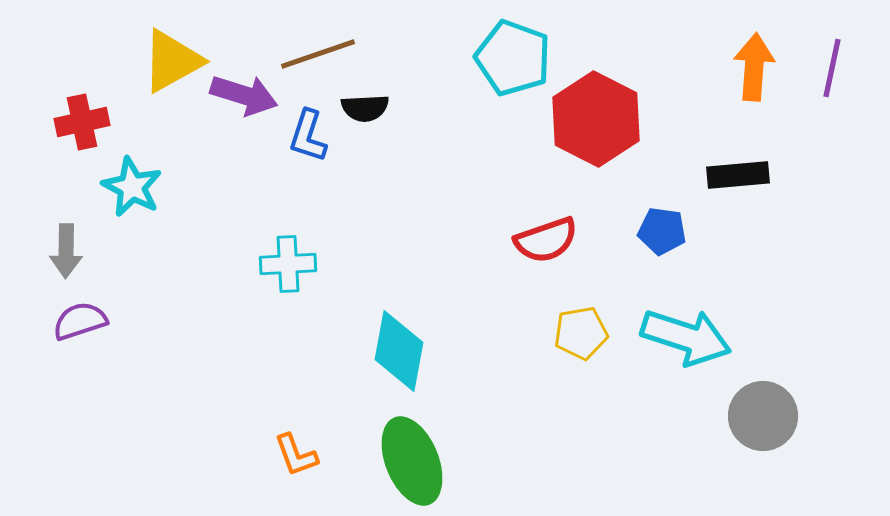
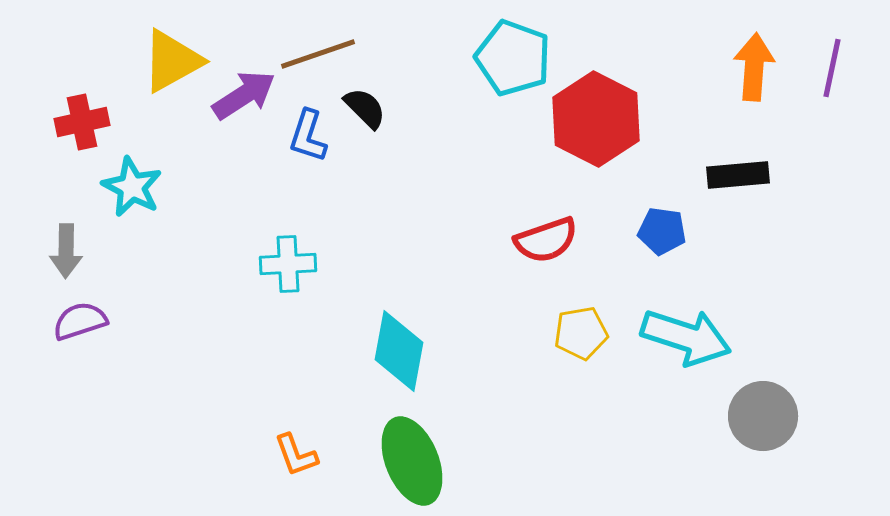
purple arrow: rotated 50 degrees counterclockwise
black semicircle: rotated 132 degrees counterclockwise
